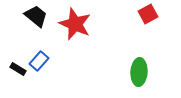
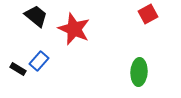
red star: moved 1 px left, 5 px down
